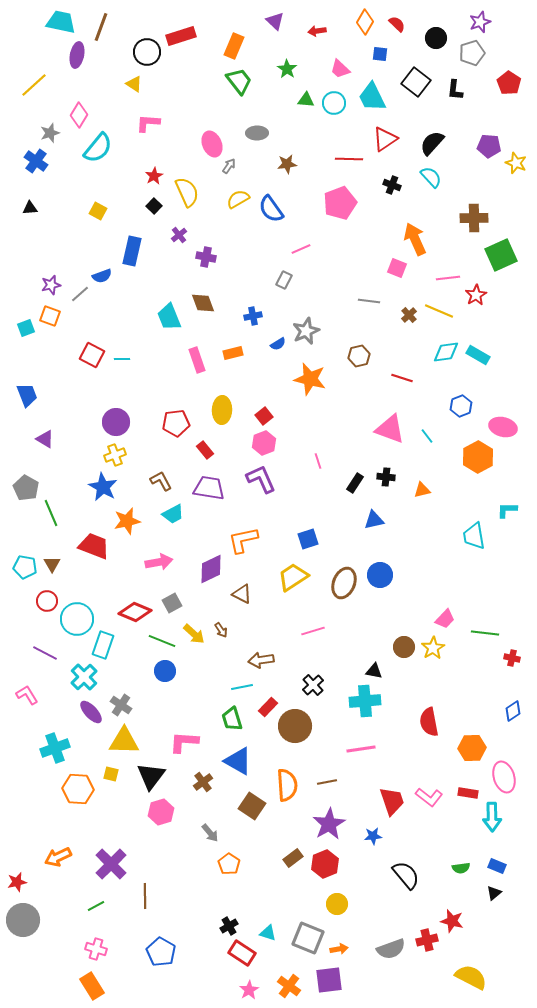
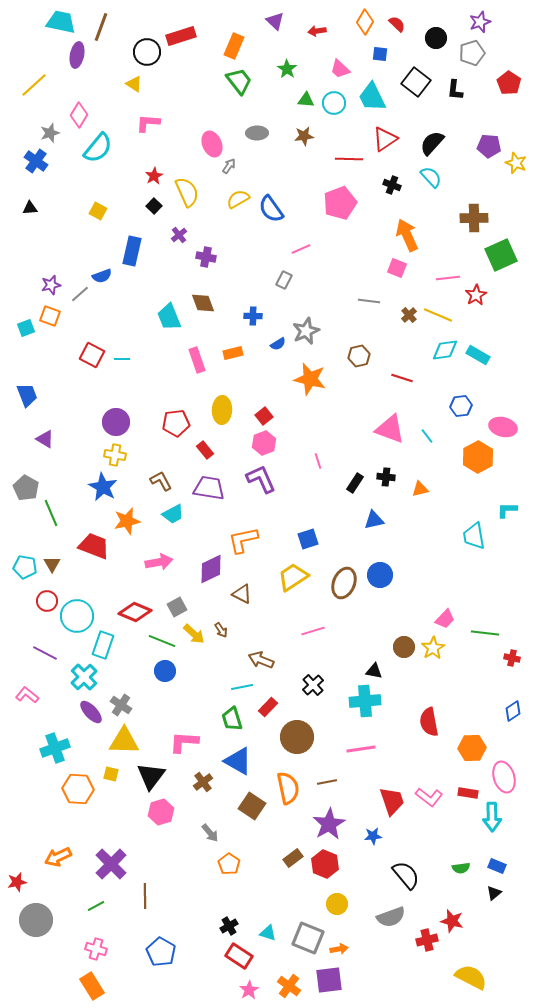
brown star at (287, 164): moved 17 px right, 28 px up
orange arrow at (415, 239): moved 8 px left, 4 px up
yellow line at (439, 311): moved 1 px left, 4 px down
blue cross at (253, 316): rotated 12 degrees clockwise
cyan diamond at (446, 352): moved 1 px left, 2 px up
blue hexagon at (461, 406): rotated 15 degrees clockwise
yellow cross at (115, 455): rotated 30 degrees clockwise
orange triangle at (422, 490): moved 2 px left, 1 px up
gray square at (172, 603): moved 5 px right, 4 px down
cyan circle at (77, 619): moved 3 px up
brown arrow at (261, 660): rotated 30 degrees clockwise
pink L-shape at (27, 695): rotated 20 degrees counterclockwise
brown circle at (295, 726): moved 2 px right, 11 px down
orange semicircle at (287, 785): moved 1 px right, 3 px down; rotated 8 degrees counterclockwise
red hexagon at (325, 864): rotated 16 degrees counterclockwise
gray circle at (23, 920): moved 13 px right
gray semicircle at (391, 949): moved 32 px up
red rectangle at (242, 953): moved 3 px left, 3 px down
